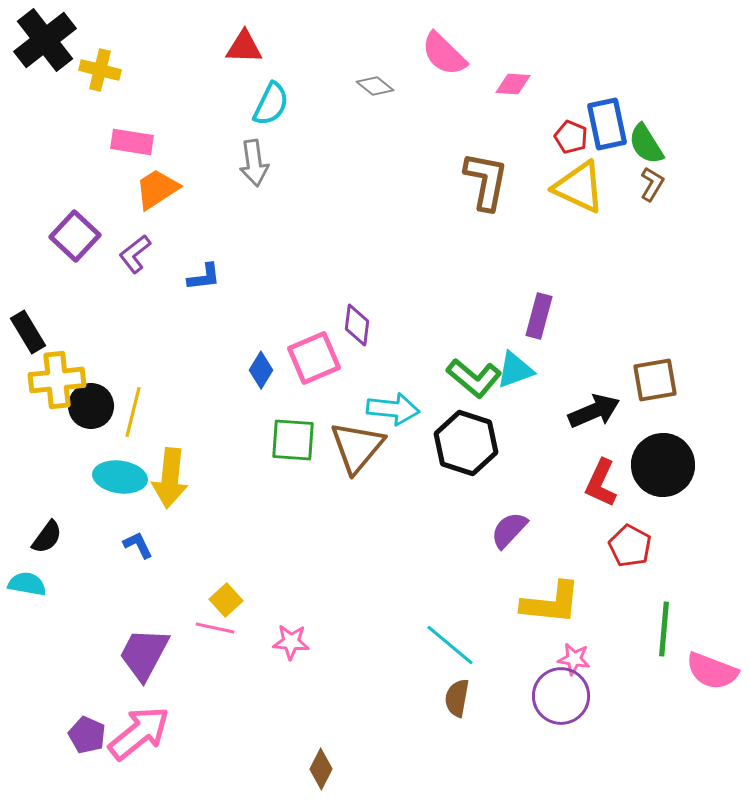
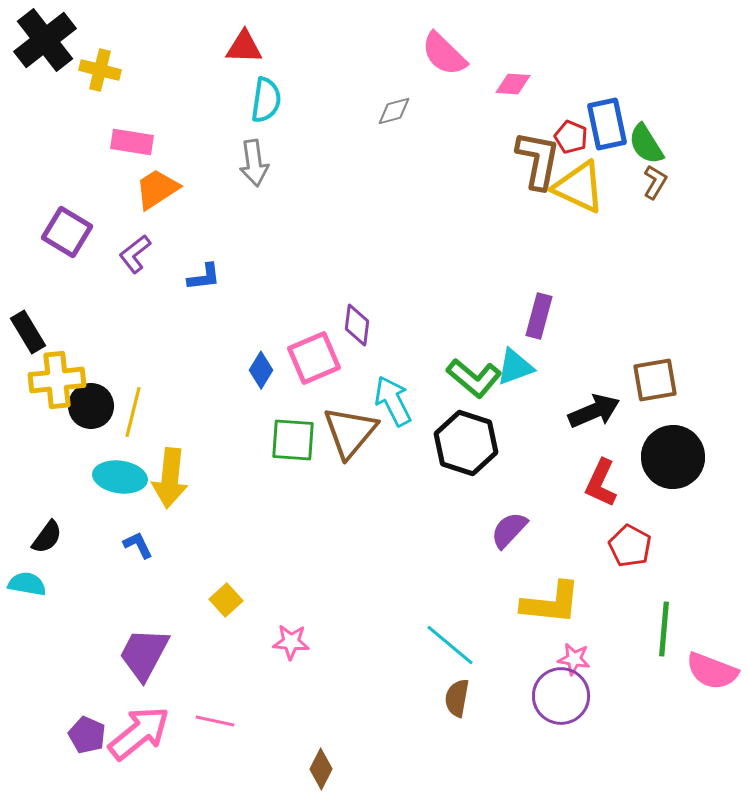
gray diamond at (375, 86): moved 19 px right, 25 px down; rotated 54 degrees counterclockwise
cyan semicircle at (271, 104): moved 5 px left, 4 px up; rotated 18 degrees counterclockwise
brown L-shape at (486, 181): moved 52 px right, 21 px up
brown L-shape at (652, 184): moved 3 px right, 2 px up
purple square at (75, 236): moved 8 px left, 4 px up; rotated 12 degrees counterclockwise
cyan triangle at (515, 370): moved 3 px up
cyan arrow at (393, 409): moved 8 px up; rotated 123 degrees counterclockwise
brown triangle at (357, 447): moved 7 px left, 15 px up
black circle at (663, 465): moved 10 px right, 8 px up
pink line at (215, 628): moved 93 px down
